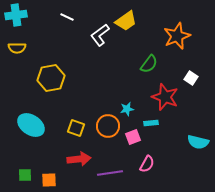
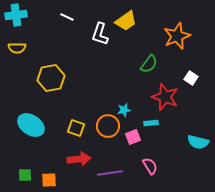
white L-shape: moved 1 px up; rotated 35 degrees counterclockwise
cyan star: moved 3 px left, 1 px down
pink semicircle: moved 3 px right, 2 px down; rotated 60 degrees counterclockwise
